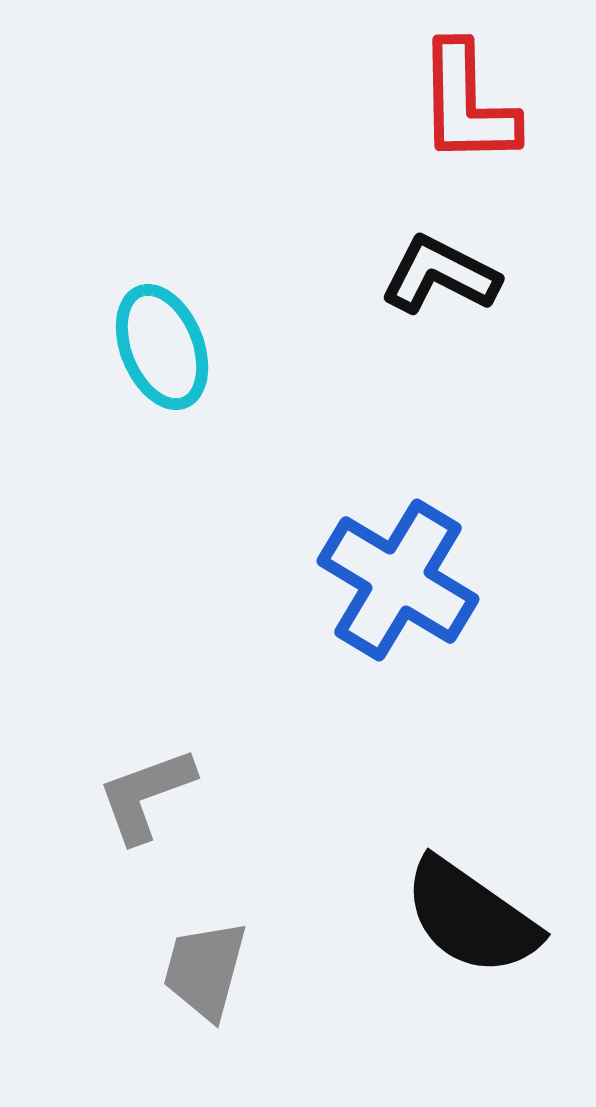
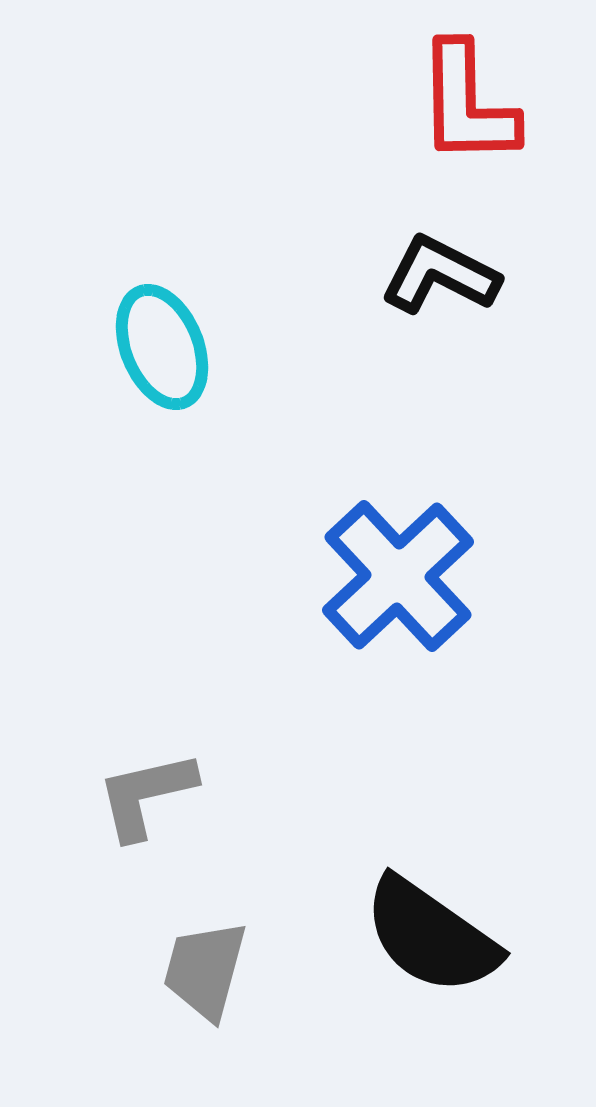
blue cross: moved 4 px up; rotated 16 degrees clockwise
gray L-shape: rotated 7 degrees clockwise
black semicircle: moved 40 px left, 19 px down
